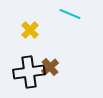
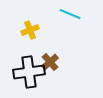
yellow cross: rotated 24 degrees clockwise
brown cross: moved 5 px up
